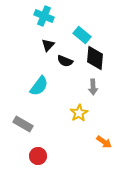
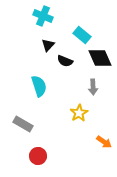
cyan cross: moved 1 px left
black diamond: moved 5 px right; rotated 30 degrees counterclockwise
cyan semicircle: rotated 55 degrees counterclockwise
